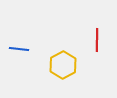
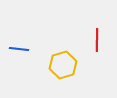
yellow hexagon: rotated 12 degrees clockwise
